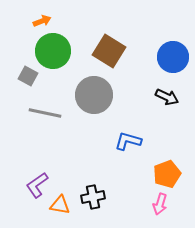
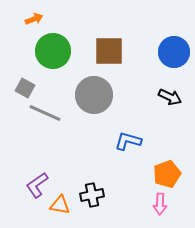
orange arrow: moved 8 px left, 2 px up
brown square: rotated 32 degrees counterclockwise
blue circle: moved 1 px right, 5 px up
gray square: moved 3 px left, 12 px down
black arrow: moved 3 px right
gray line: rotated 12 degrees clockwise
black cross: moved 1 px left, 2 px up
pink arrow: rotated 15 degrees counterclockwise
